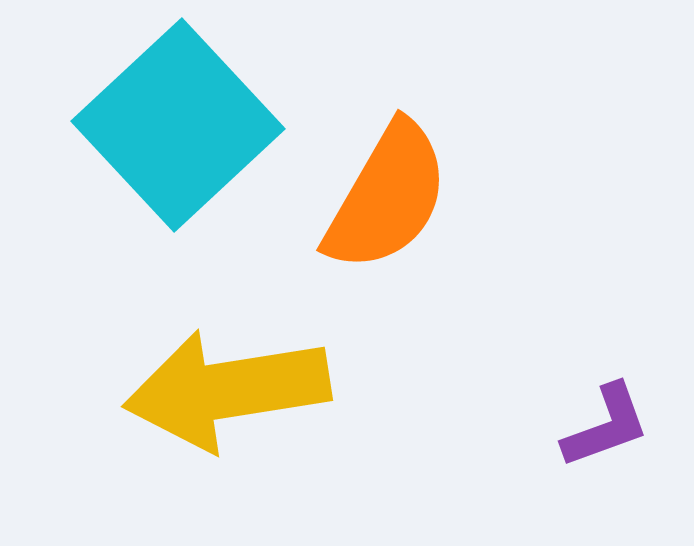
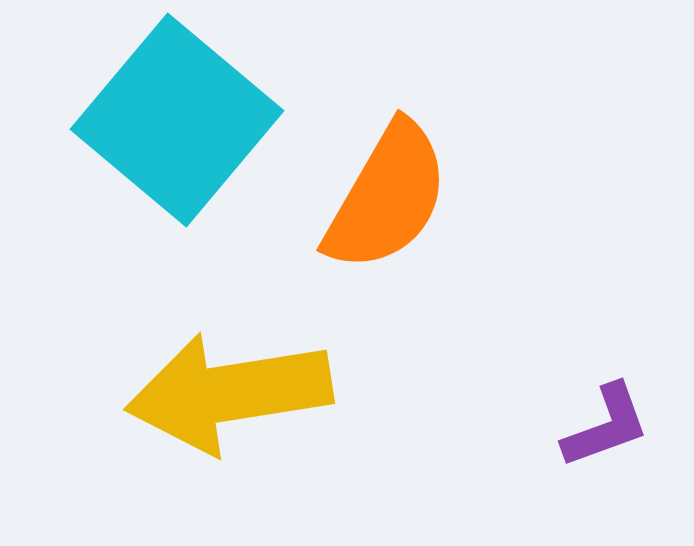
cyan square: moved 1 px left, 5 px up; rotated 7 degrees counterclockwise
yellow arrow: moved 2 px right, 3 px down
